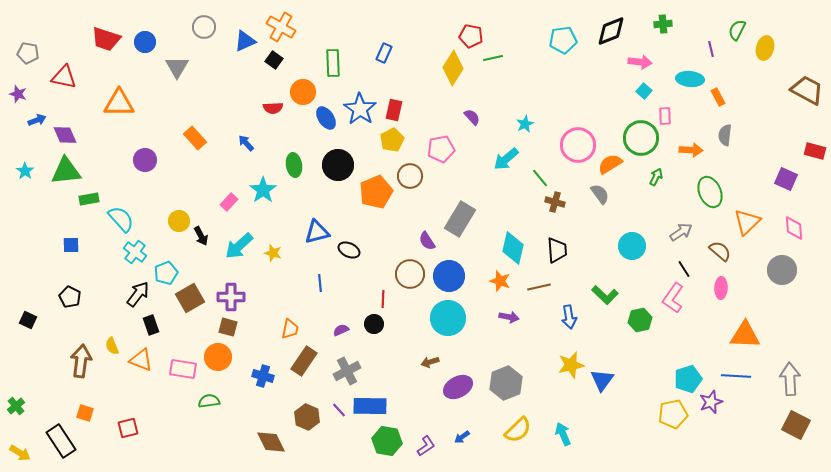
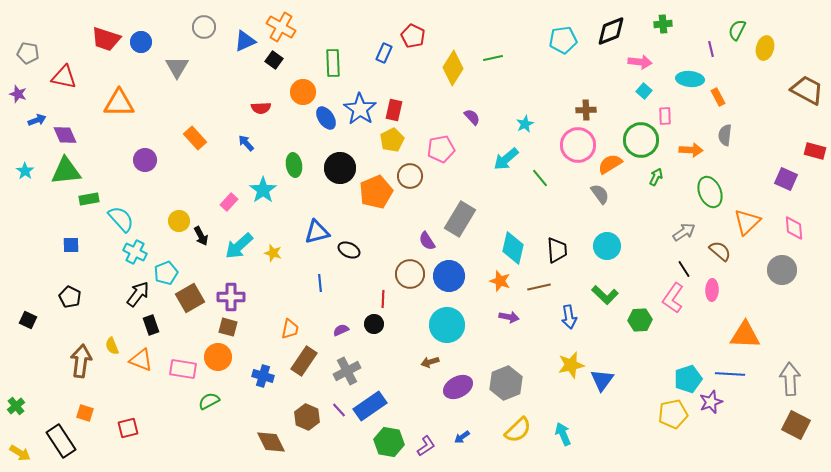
red pentagon at (471, 36): moved 58 px left; rotated 15 degrees clockwise
blue circle at (145, 42): moved 4 px left
red semicircle at (273, 108): moved 12 px left
green circle at (641, 138): moved 2 px down
black circle at (338, 165): moved 2 px right, 3 px down
brown cross at (555, 202): moved 31 px right, 92 px up; rotated 18 degrees counterclockwise
gray arrow at (681, 232): moved 3 px right
cyan circle at (632, 246): moved 25 px left
cyan cross at (135, 252): rotated 10 degrees counterclockwise
pink ellipse at (721, 288): moved 9 px left, 2 px down
cyan circle at (448, 318): moved 1 px left, 7 px down
green hexagon at (640, 320): rotated 10 degrees clockwise
blue line at (736, 376): moved 6 px left, 2 px up
green semicircle at (209, 401): rotated 20 degrees counterclockwise
blue rectangle at (370, 406): rotated 36 degrees counterclockwise
green hexagon at (387, 441): moved 2 px right, 1 px down
